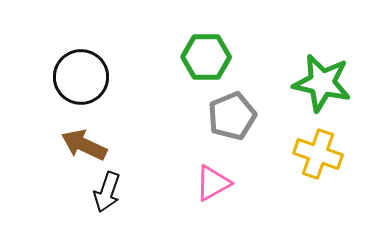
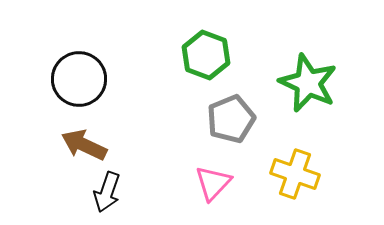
green hexagon: moved 2 px up; rotated 21 degrees clockwise
black circle: moved 2 px left, 2 px down
green star: moved 14 px left; rotated 12 degrees clockwise
gray pentagon: moved 1 px left, 3 px down
yellow cross: moved 23 px left, 20 px down
pink triangle: rotated 18 degrees counterclockwise
